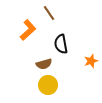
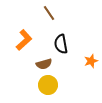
orange L-shape: moved 4 px left, 10 px down
